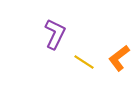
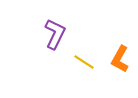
orange L-shape: moved 1 px right, 1 px down; rotated 24 degrees counterclockwise
